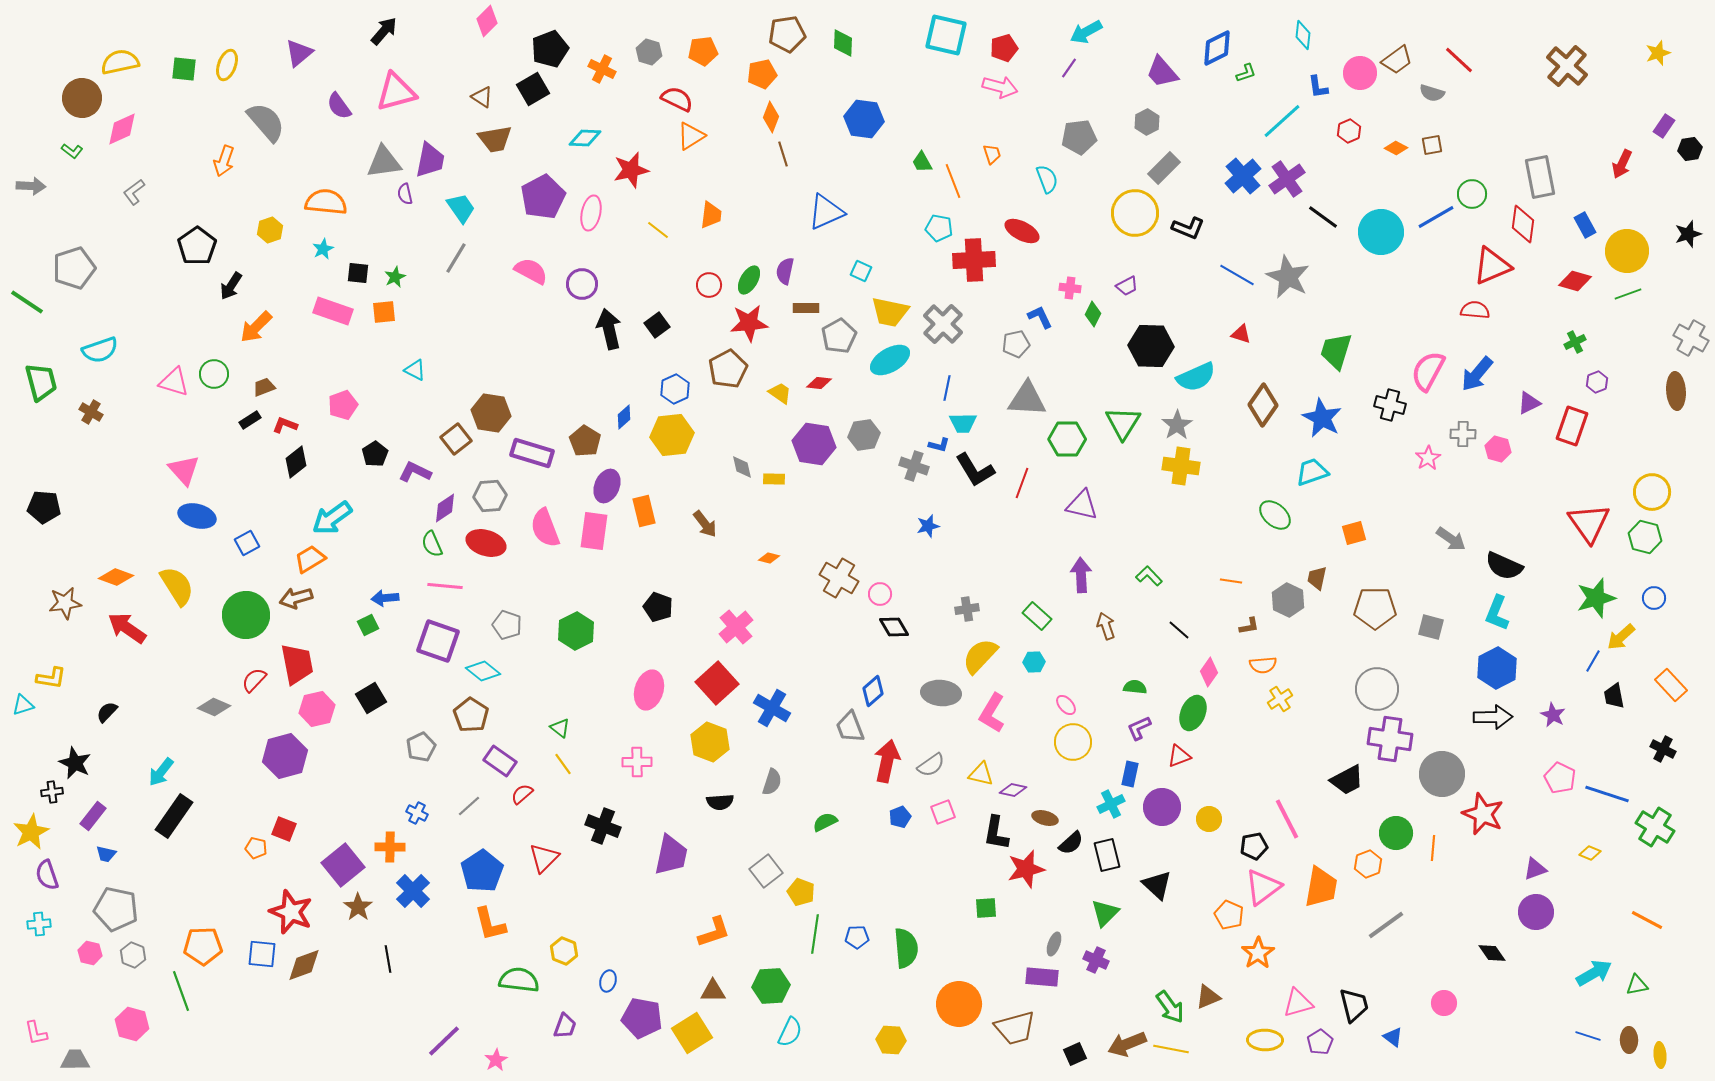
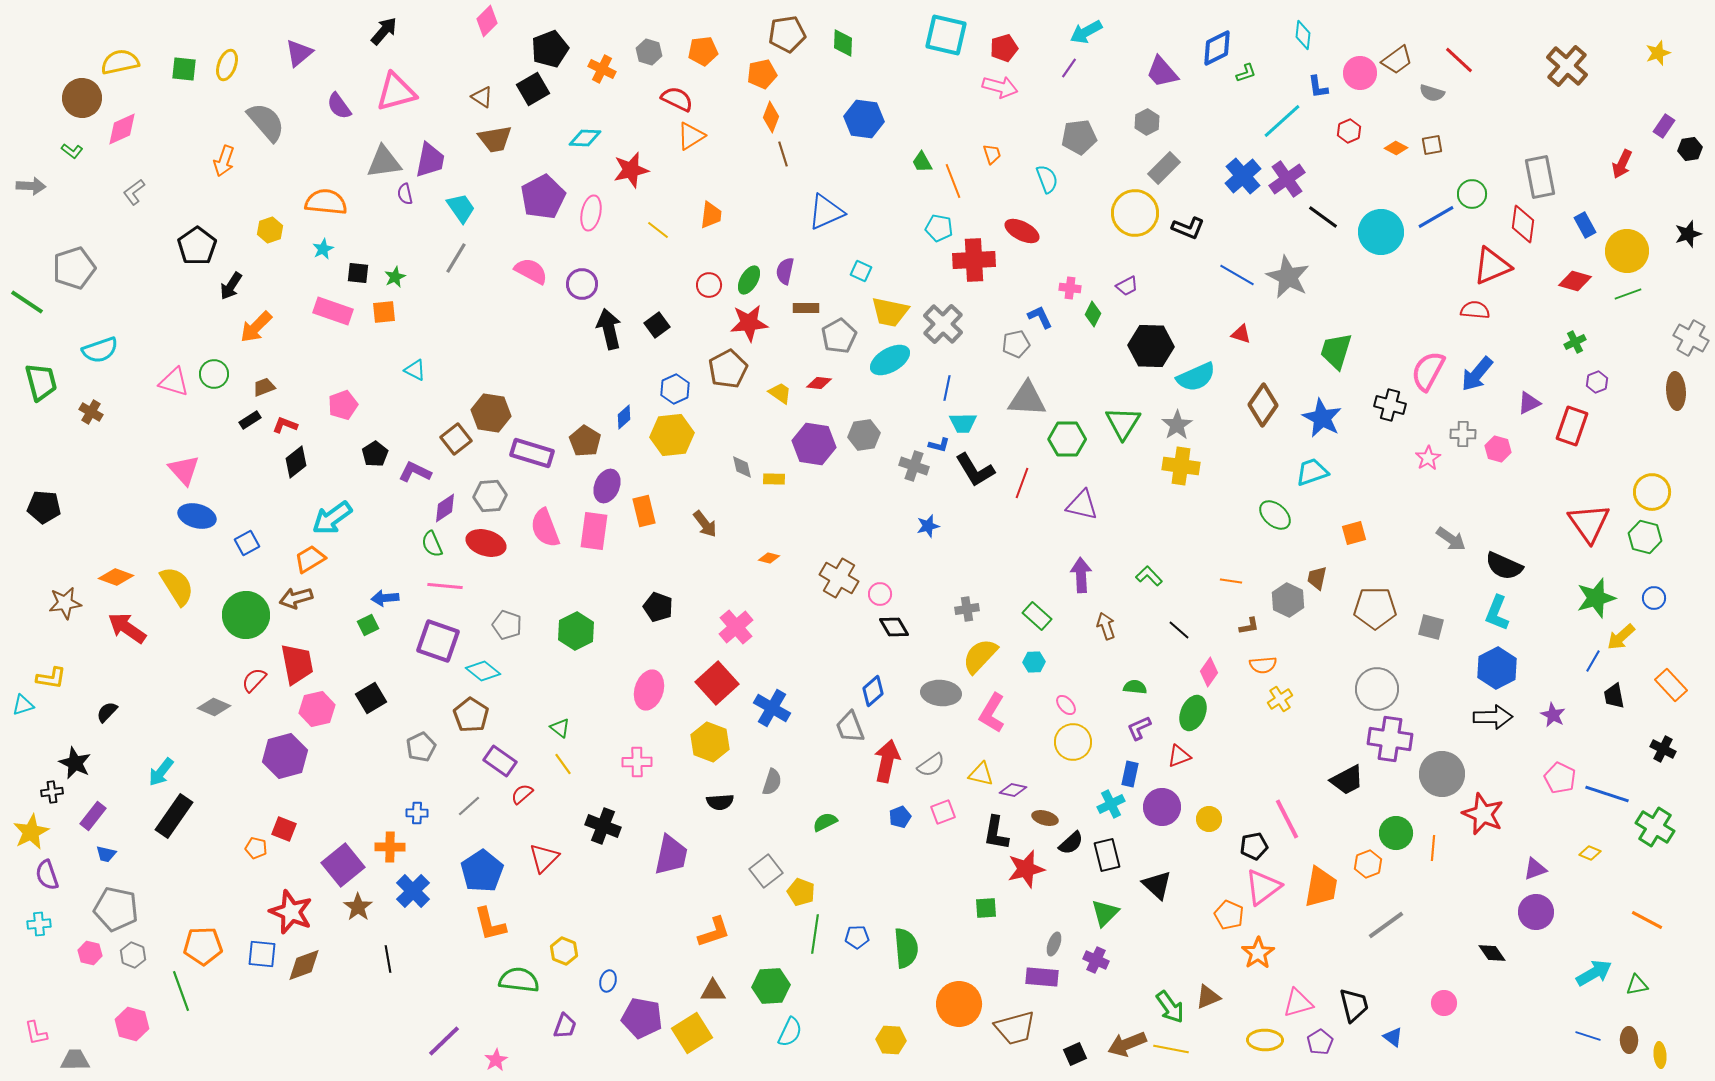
blue cross at (417, 813): rotated 25 degrees counterclockwise
